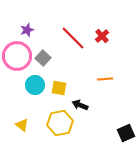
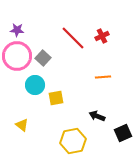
purple star: moved 10 px left; rotated 24 degrees clockwise
red cross: rotated 16 degrees clockwise
orange line: moved 2 px left, 2 px up
yellow square: moved 3 px left, 10 px down; rotated 21 degrees counterclockwise
black arrow: moved 17 px right, 11 px down
yellow hexagon: moved 13 px right, 18 px down
black square: moved 3 px left
